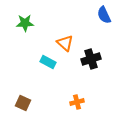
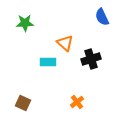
blue semicircle: moved 2 px left, 2 px down
cyan rectangle: rotated 28 degrees counterclockwise
orange cross: rotated 24 degrees counterclockwise
